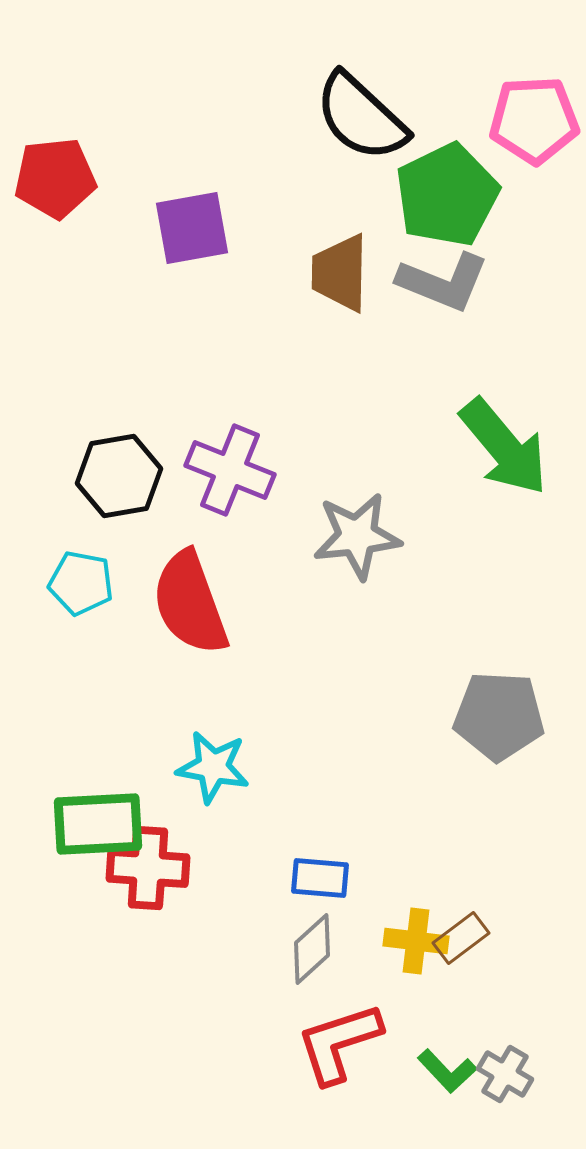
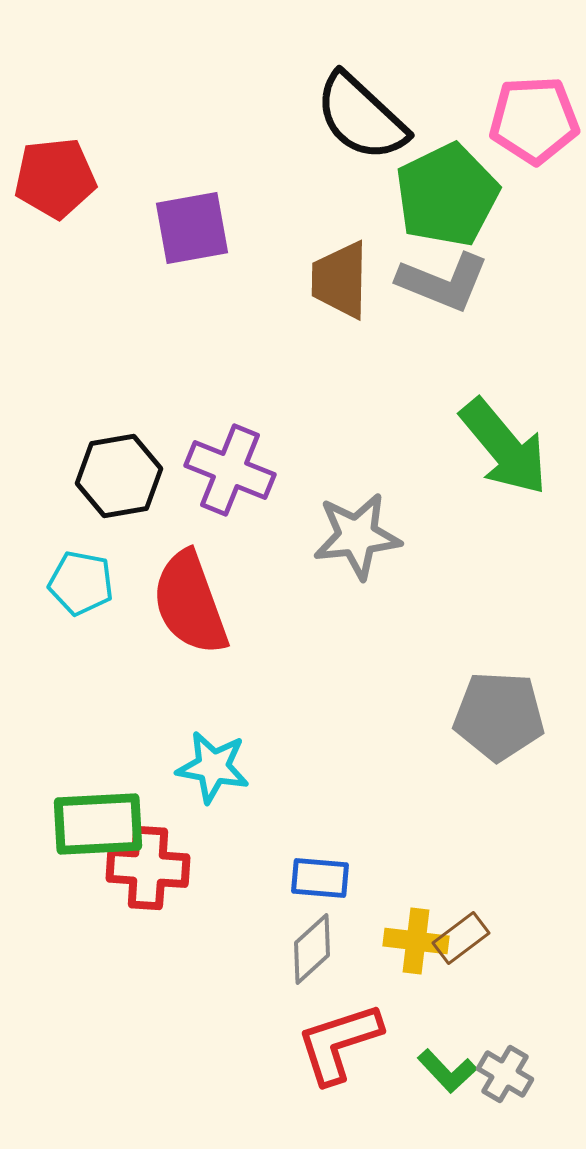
brown trapezoid: moved 7 px down
